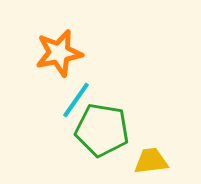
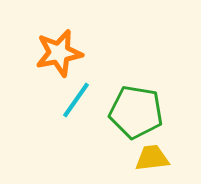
green pentagon: moved 34 px right, 18 px up
yellow trapezoid: moved 1 px right, 3 px up
